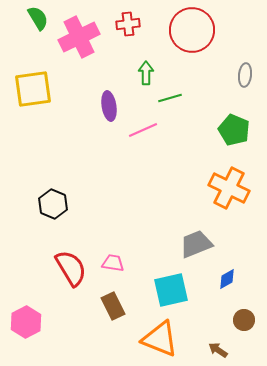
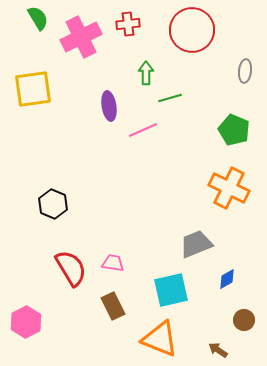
pink cross: moved 2 px right
gray ellipse: moved 4 px up
